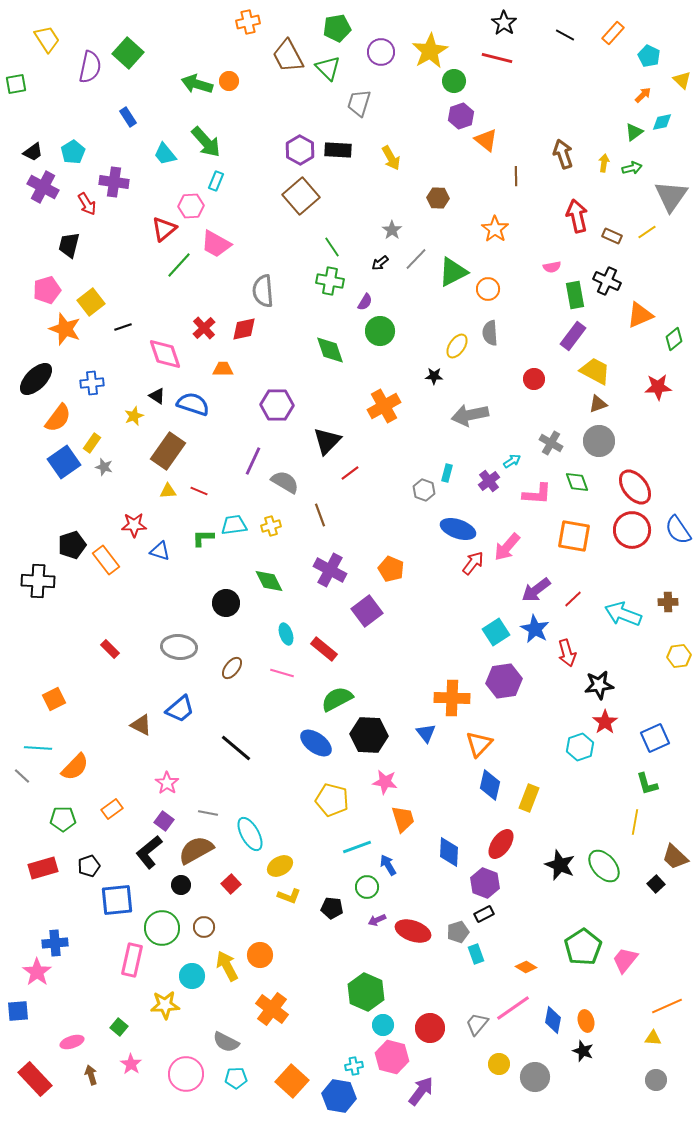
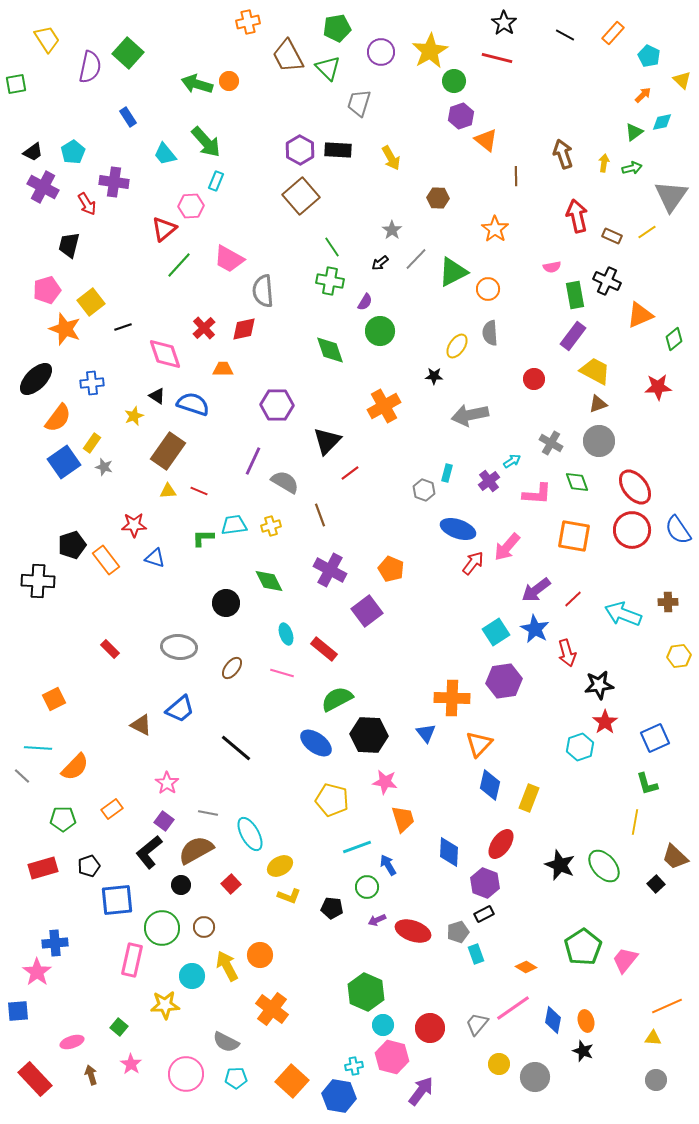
pink trapezoid at (216, 244): moved 13 px right, 15 px down
blue triangle at (160, 551): moved 5 px left, 7 px down
